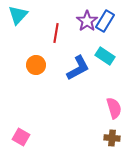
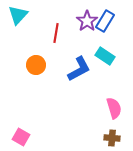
blue L-shape: moved 1 px right, 1 px down
